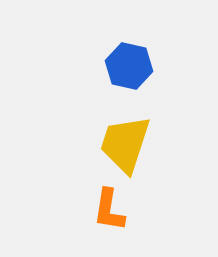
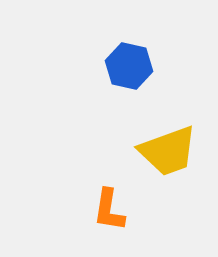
yellow trapezoid: moved 43 px right, 7 px down; rotated 128 degrees counterclockwise
